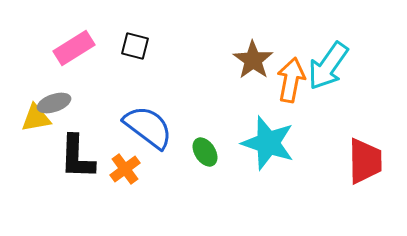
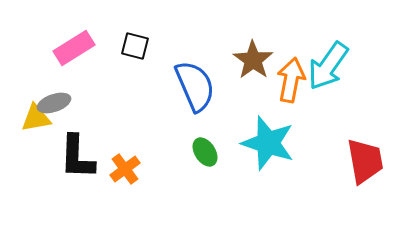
blue semicircle: moved 47 px right, 41 px up; rotated 30 degrees clockwise
red trapezoid: rotated 9 degrees counterclockwise
